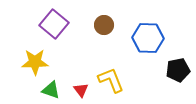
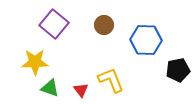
blue hexagon: moved 2 px left, 2 px down
green triangle: moved 1 px left, 2 px up
